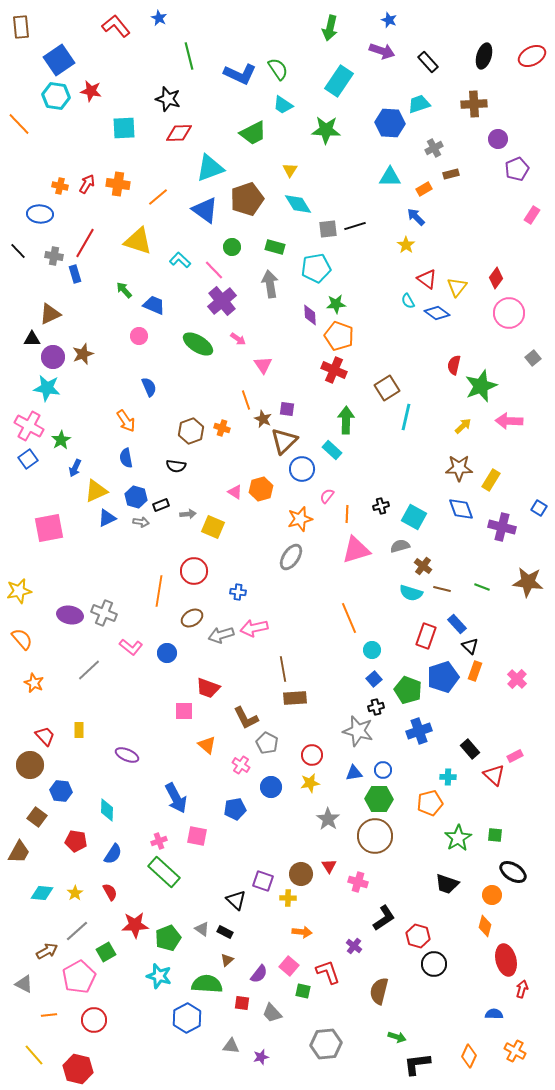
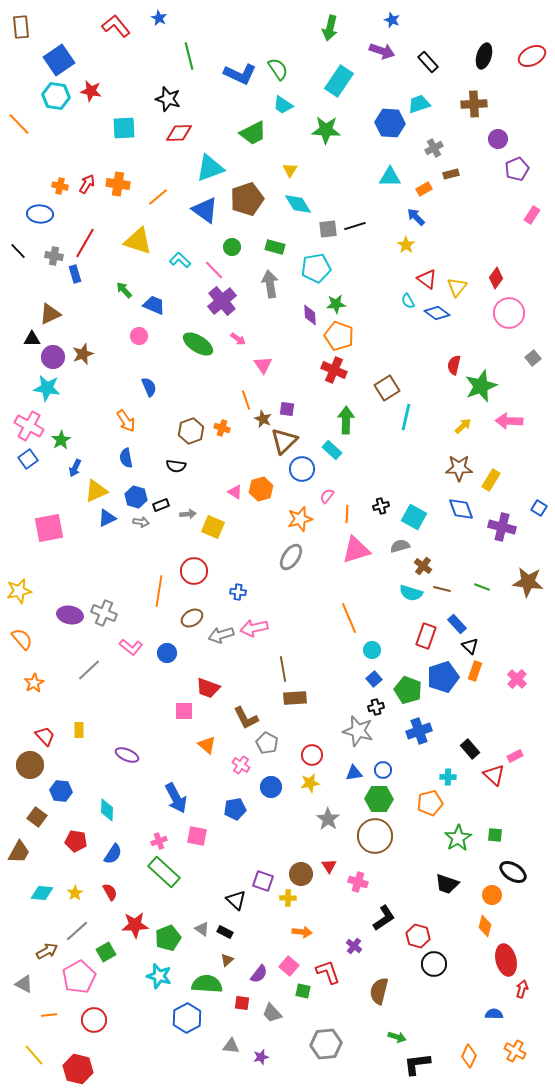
blue star at (389, 20): moved 3 px right
orange star at (34, 683): rotated 18 degrees clockwise
